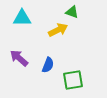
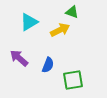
cyan triangle: moved 7 px right, 4 px down; rotated 30 degrees counterclockwise
yellow arrow: moved 2 px right
